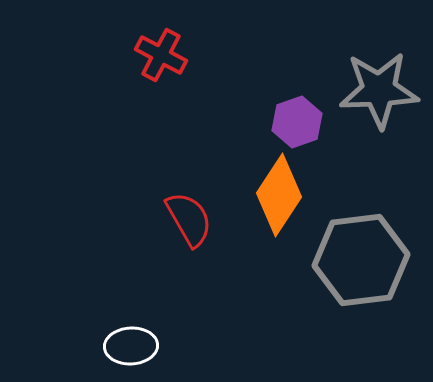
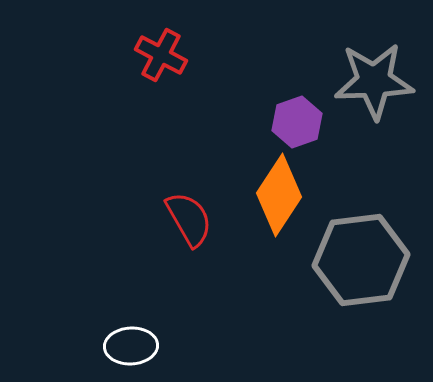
gray star: moved 5 px left, 9 px up
